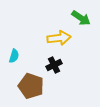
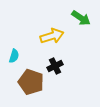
yellow arrow: moved 7 px left, 2 px up; rotated 10 degrees counterclockwise
black cross: moved 1 px right, 1 px down
brown pentagon: moved 4 px up
